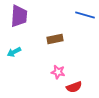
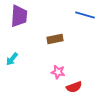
cyan arrow: moved 2 px left, 7 px down; rotated 24 degrees counterclockwise
